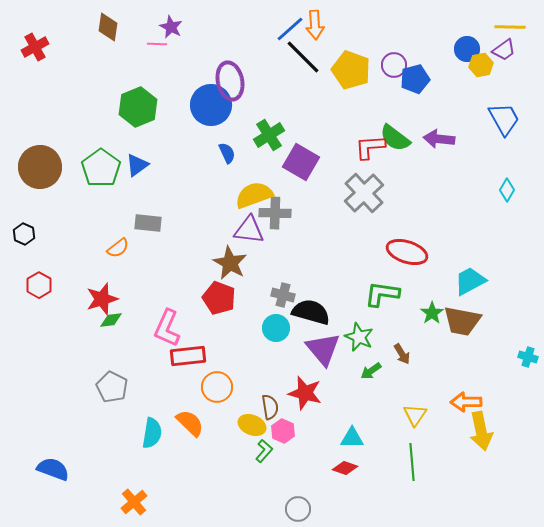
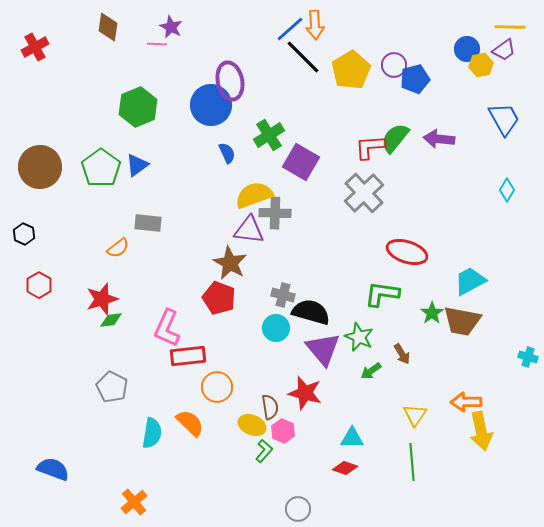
yellow pentagon at (351, 70): rotated 21 degrees clockwise
green semicircle at (395, 138): rotated 92 degrees clockwise
